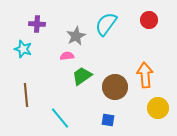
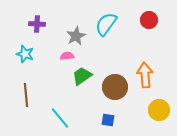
cyan star: moved 2 px right, 5 px down
yellow circle: moved 1 px right, 2 px down
